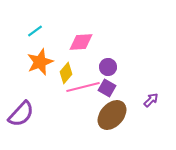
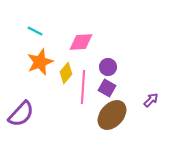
cyan line: rotated 63 degrees clockwise
pink line: rotated 72 degrees counterclockwise
